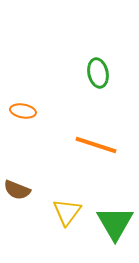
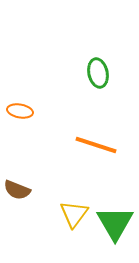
orange ellipse: moved 3 px left
yellow triangle: moved 7 px right, 2 px down
